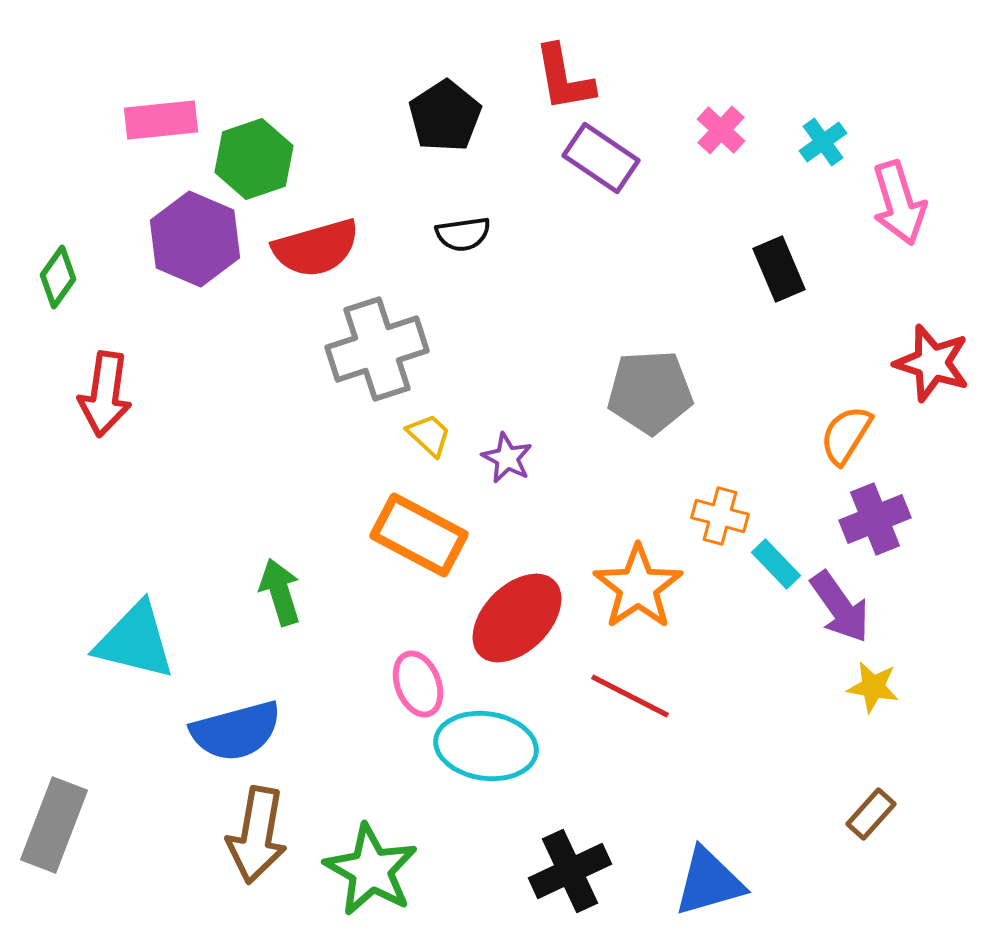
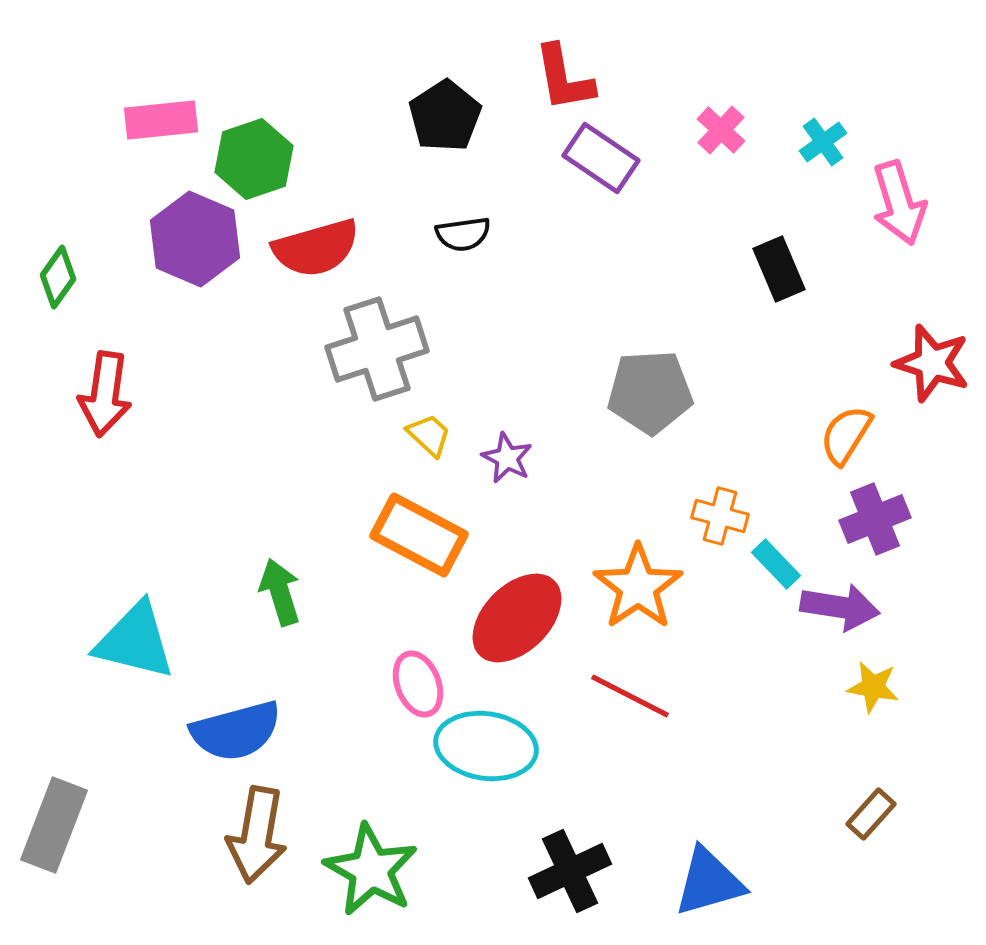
purple arrow: rotated 46 degrees counterclockwise
